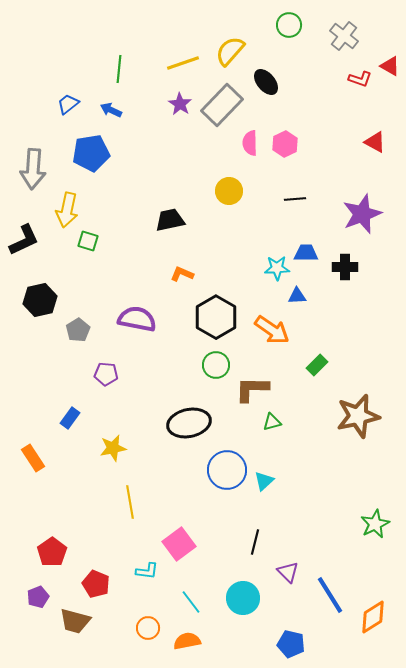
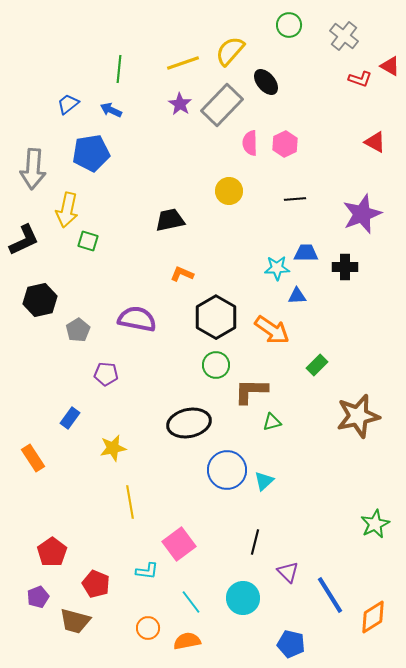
brown L-shape at (252, 389): moved 1 px left, 2 px down
